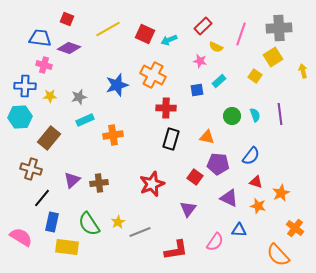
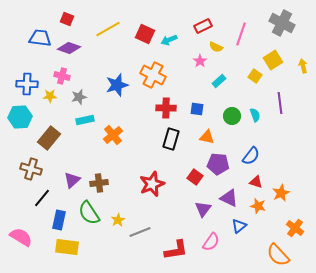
red rectangle at (203, 26): rotated 18 degrees clockwise
gray cross at (279, 28): moved 3 px right, 5 px up; rotated 30 degrees clockwise
yellow square at (273, 57): moved 3 px down
pink star at (200, 61): rotated 24 degrees clockwise
pink cross at (44, 65): moved 18 px right, 11 px down
yellow arrow at (303, 71): moved 5 px up
blue cross at (25, 86): moved 2 px right, 2 px up
blue square at (197, 90): moved 19 px down; rotated 16 degrees clockwise
purple line at (280, 114): moved 11 px up
cyan rectangle at (85, 120): rotated 12 degrees clockwise
orange cross at (113, 135): rotated 30 degrees counterclockwise
purple triangle at (188, 209): moved 15 px right
blue rectangle at (52, 222): moved 7 px right, 2 px up
yellow star at (118, 222): moved 2 px up
green semicircle at (89, 224): moved 11 px up
blue triangle at (239, 230): moved 4 px up; rotated 42 degrees counterclockwise
pink semicircle at (215, 242): moved 4 px left
